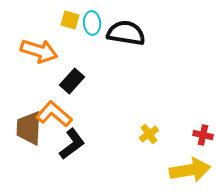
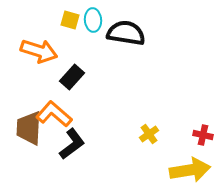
cyan ellipse: moved 1 px right, 3 px up
black rectangle: moved 4 px up
